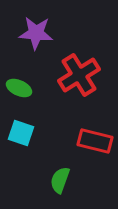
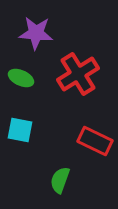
red cross: moved 1 px left, 1 px up
green ellipse: moved 2 px right, 10 px up
cyan square: moved 1 px left, 3 px up; rotated 8 degrees counterclockwise
red rectangle: rotated 12 degrees clockwise
